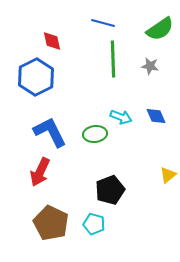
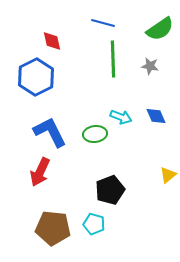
brown pentagon: moved 2 px right, 5 px down; rotated 20 degrees counterclockwise
